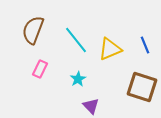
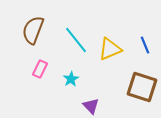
cyan star: moved 7 px left
